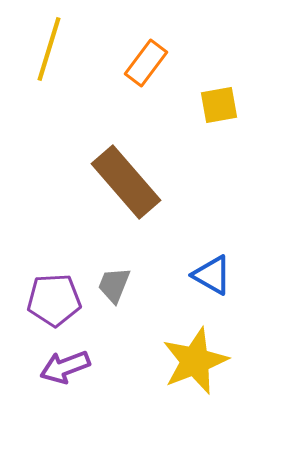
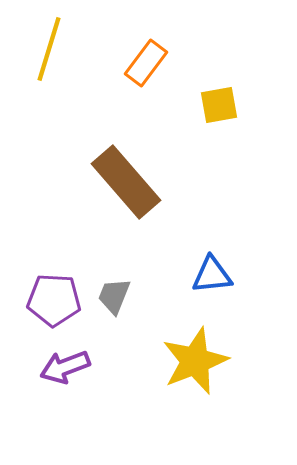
blue triangle: rotated 36 degrees counterclockwise
gray trapezoid: moved 11 px down
purple pentagon: rotated 6 degrees clockwise
